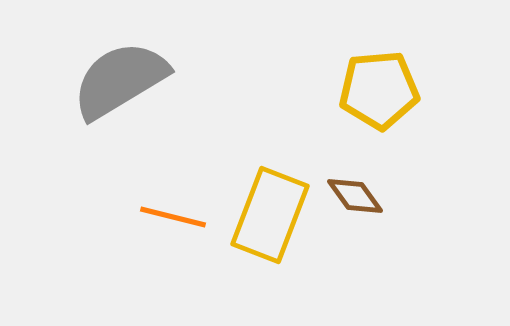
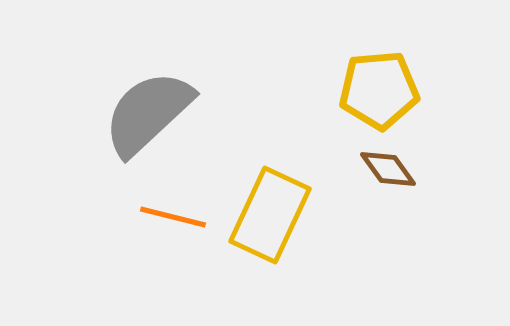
gray semicircle: moved 28 px right, 33 px down; rotated 12 degrees counterclockwise
brown diamond: moved 33 px right, 27 px up
yellow rectangle: rotated 4 degrees clockwise
